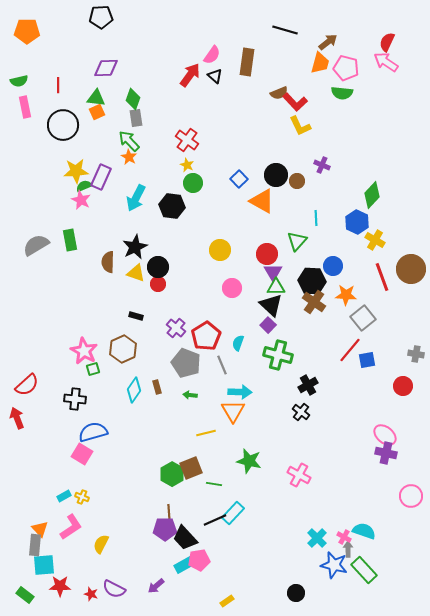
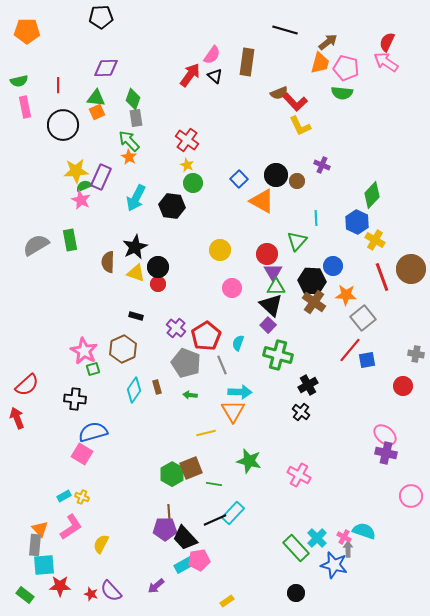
green rectangle at (364, 570): moved 68 px left, 22 px up
purple semicircle at (114, 589): moved 3 px left, 2 px down; rotated 20 degrees clockwise
